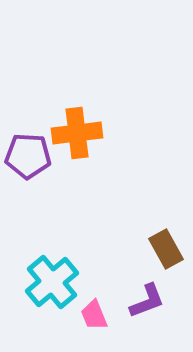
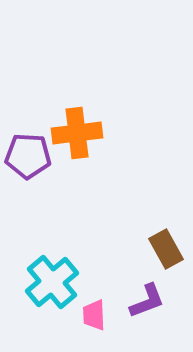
pink trapezoid: rotated 20 degrees clockwise
